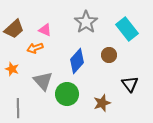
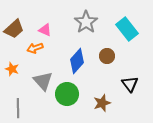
brown circle: moved 2 px left, 1 px down
